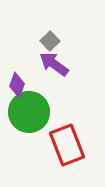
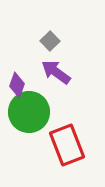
purple arrow: moved 2 px right, 8 px down
